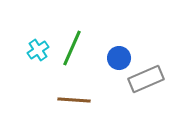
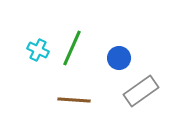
cyan cross: rotated 30 degrees counterclockwise
gray rectangle: moved 5 px left, 12 px down; rotated 12 degrees counterclockwise
